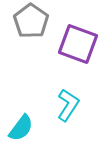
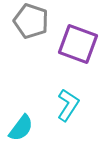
gray pentagon: rotated 16 degrees counterclockwise
